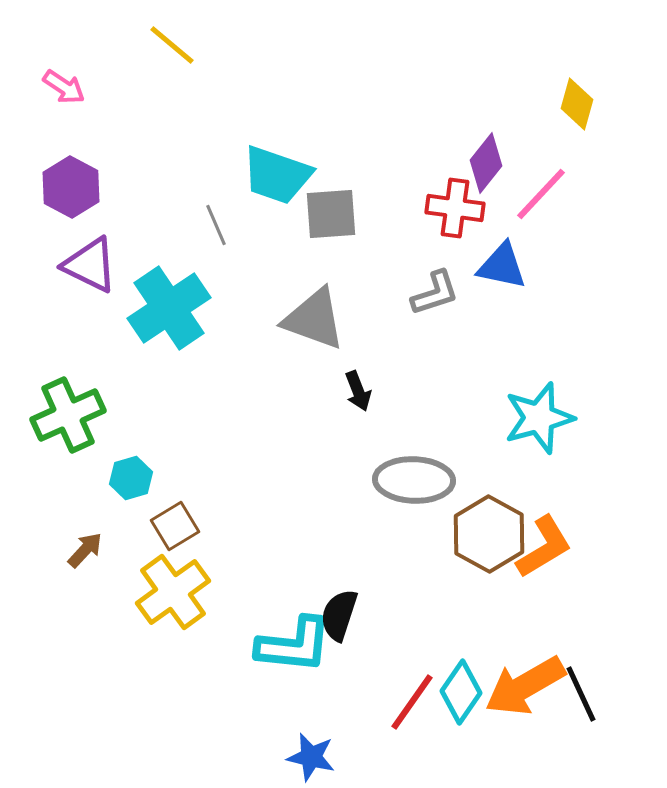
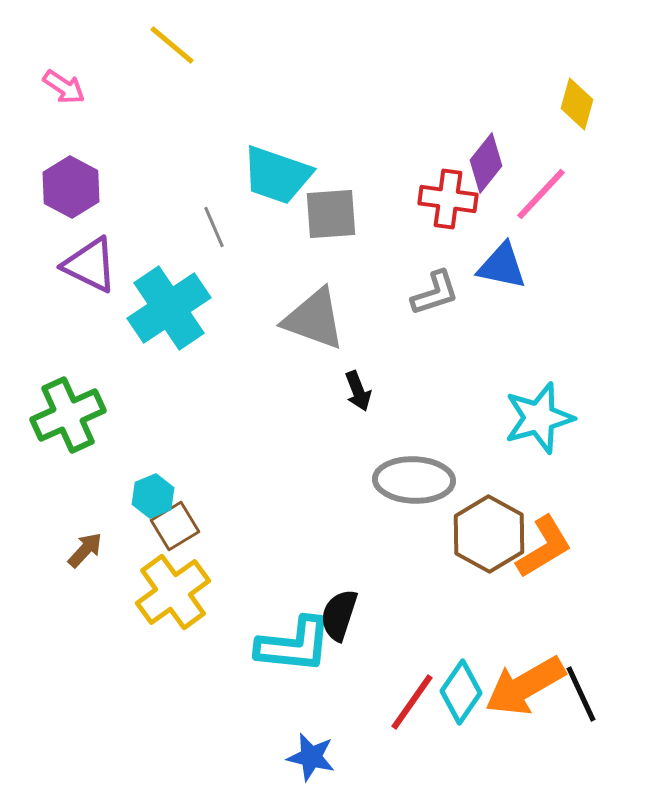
red cross: moved 7 px left, 9 px up
gray line: moved 2 px left, 2 px down
cyan hexagon: moved 22 px right, 18 px down; rotated 6 degrees counterclockwise
